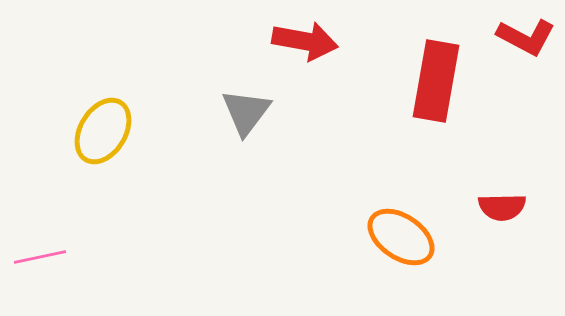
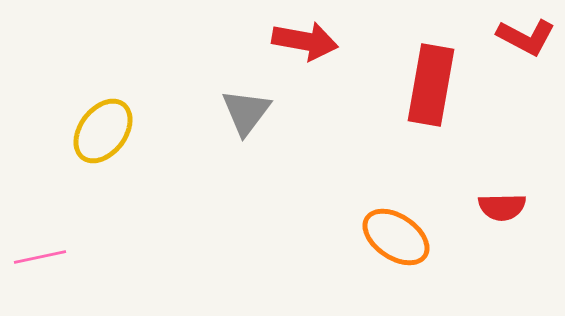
red rectangle: moved 5 px left, 4 px down
yellow ellipse: rotated 6 degrees clockwise
orange ellipse: moved 5 px left
